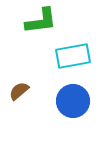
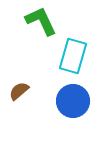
green L-shape: rotated 108 degrees counterclockwise
cyan rectangle: rotated 64 degrees counterclockwise
